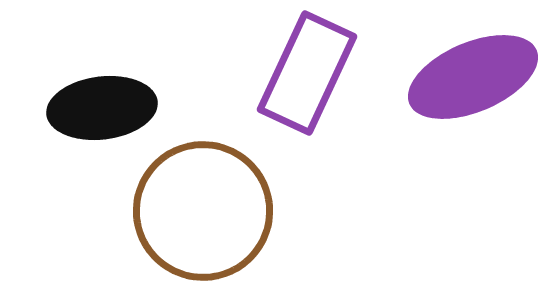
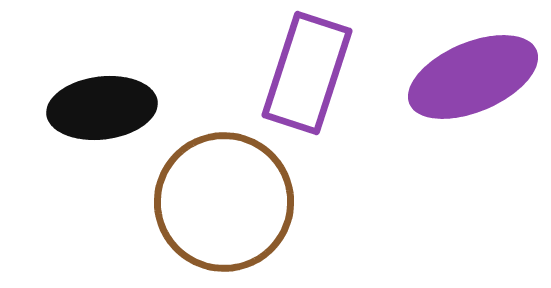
purple rectangle: rotated 7 degrees counterclockwise
brown circle: moved 21 px right, 9 px up
